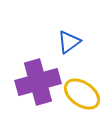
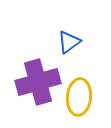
yellow ellipse: moved 3 px left, 3 px down; rotated 60 degrees clockwise
